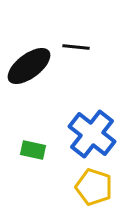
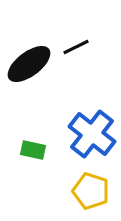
black line: rotated 32 degrees counterclockwise
black ellipse: moved 2 px up
yellow pentagon: moved 3 px left, 4 px down
